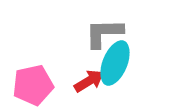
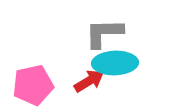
cyan ellipse: rotated 66 degrees clockwise
